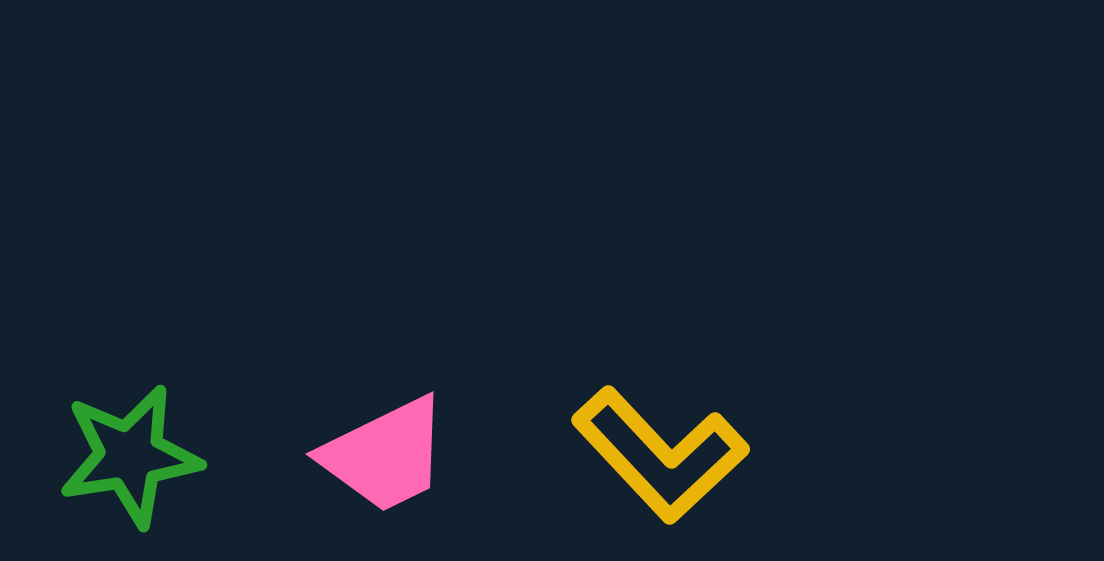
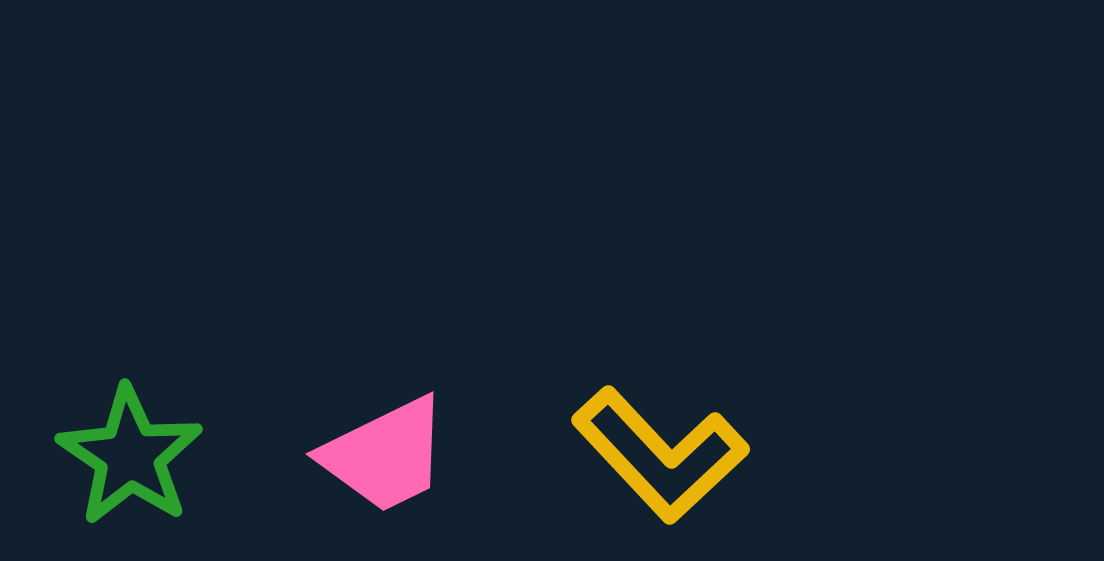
green star: rotated 29 degrees counterclockwise
